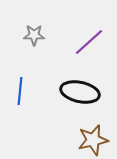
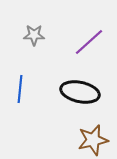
blue line: moved 2 px up
